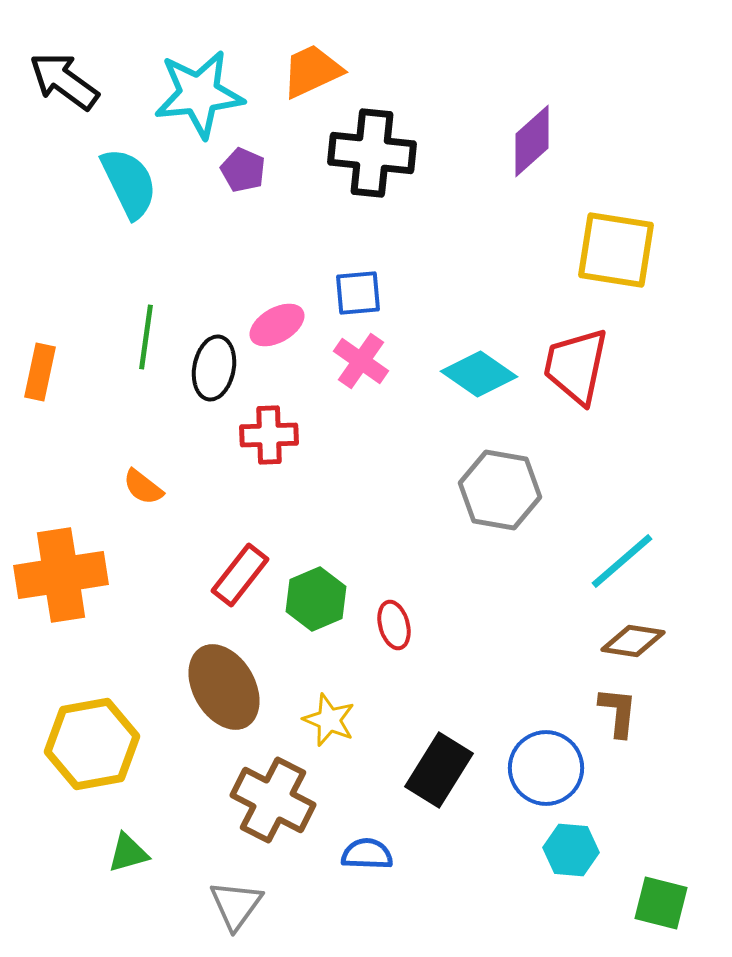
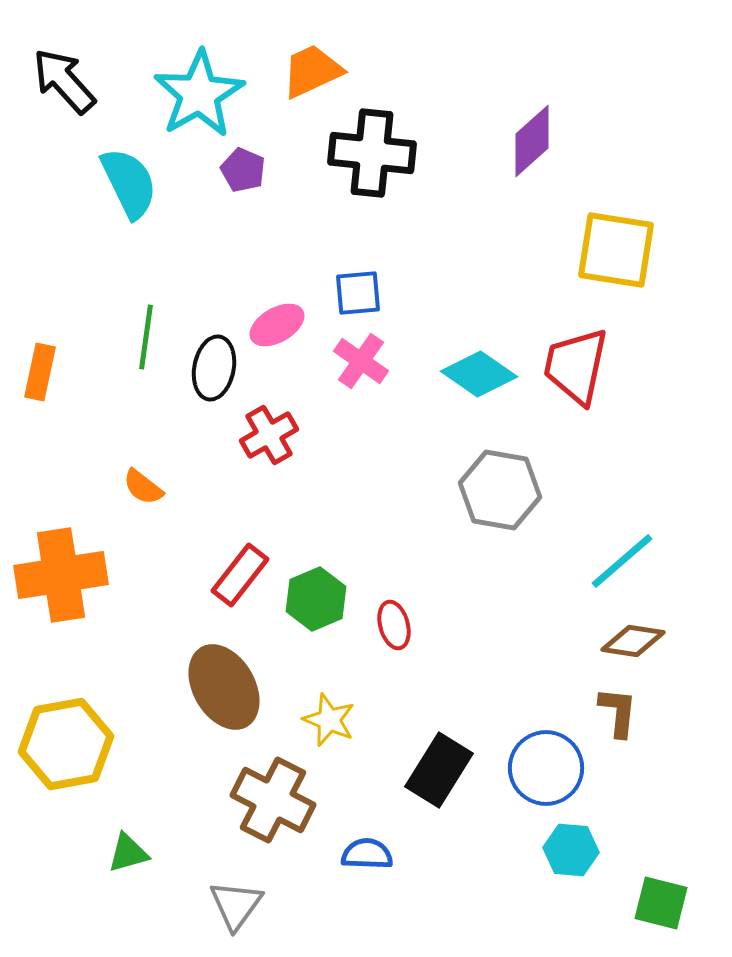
black arrow: rotated 12 degrees clockwise
cyan star: rotated 24 degrees counterclockwise
red cross: rotated 28 degrees counterclockwise
yellow hexagon: moved 26 px left
